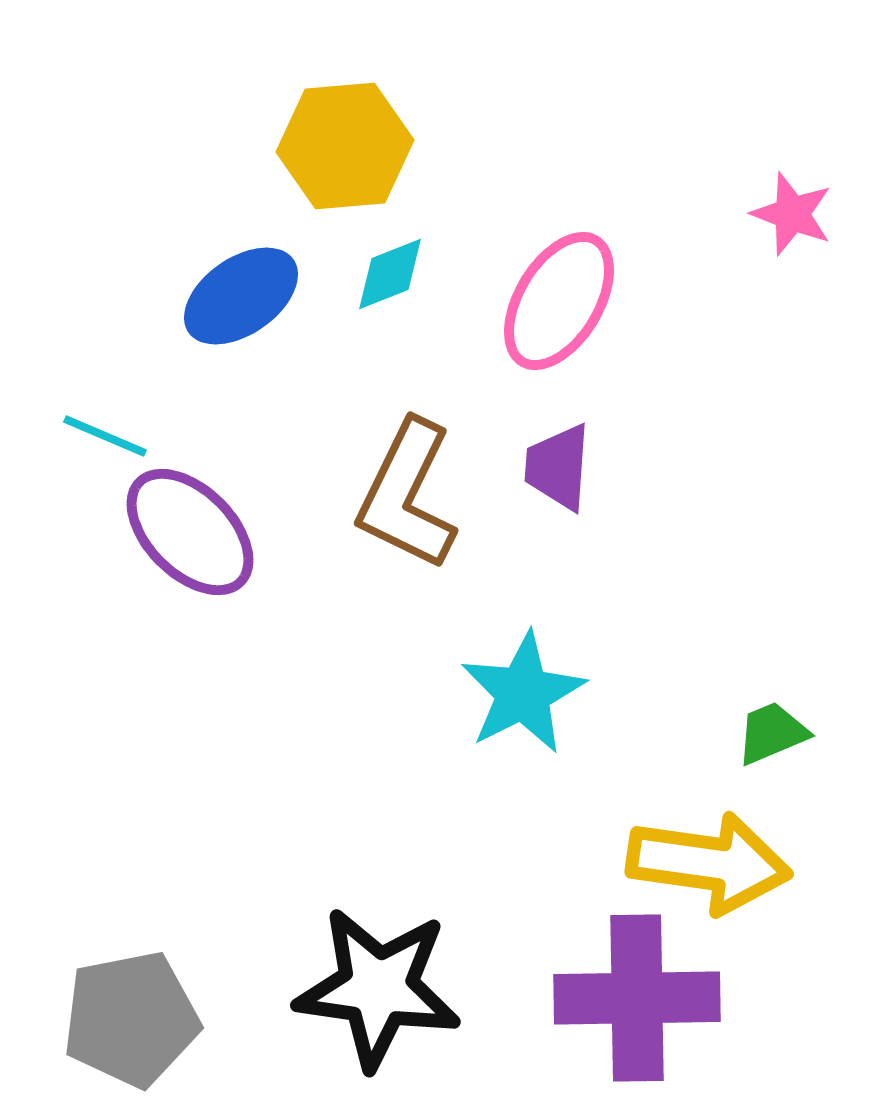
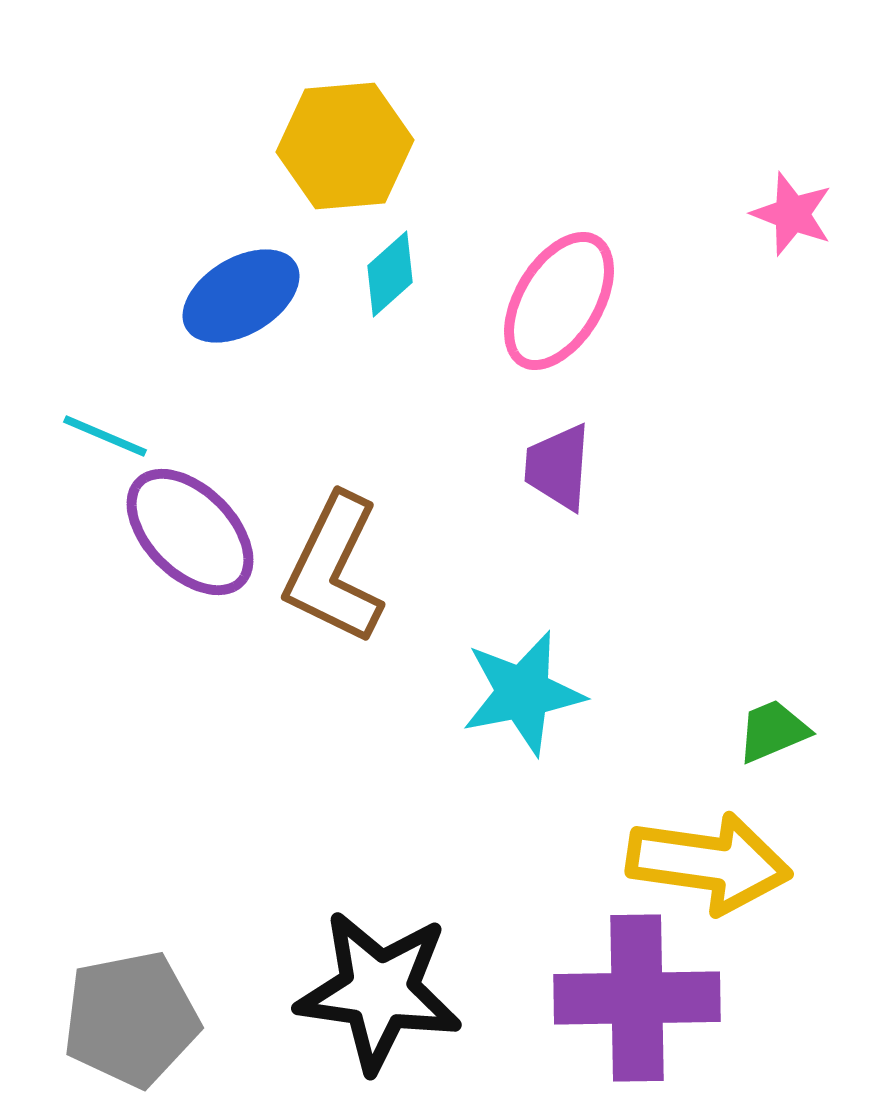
cyan diamond: rotated 20 degrees counterclockwise
blue ellipse: rotated 4 degrees clockwise
brown L-shape: moved 73 px left, 74 px down
cyan star: rotated 16 degrees clockwise
green trapezoid: moved 1 px right, 2 px up
black star: moved 1 px right, 3 px down
